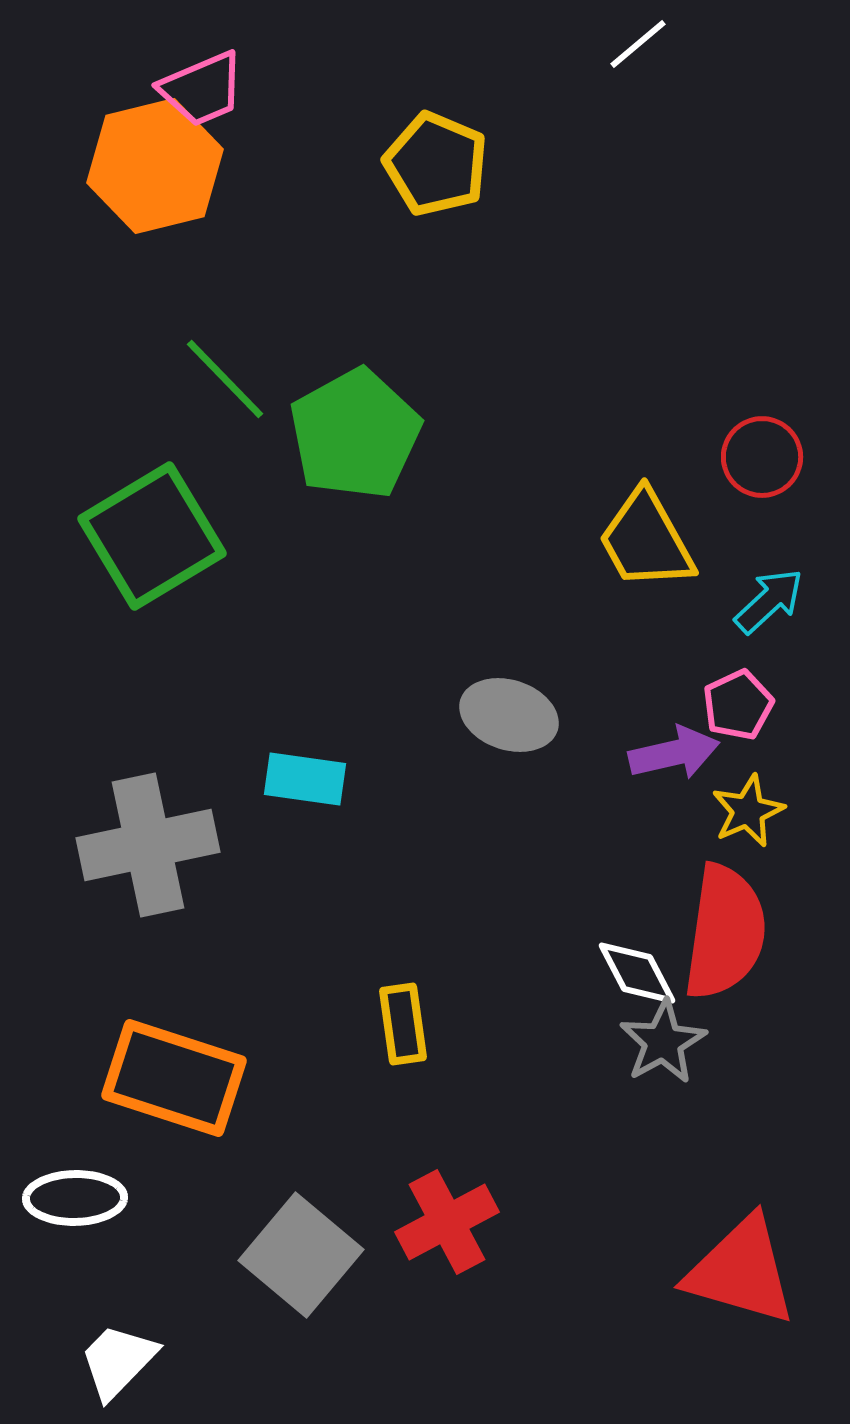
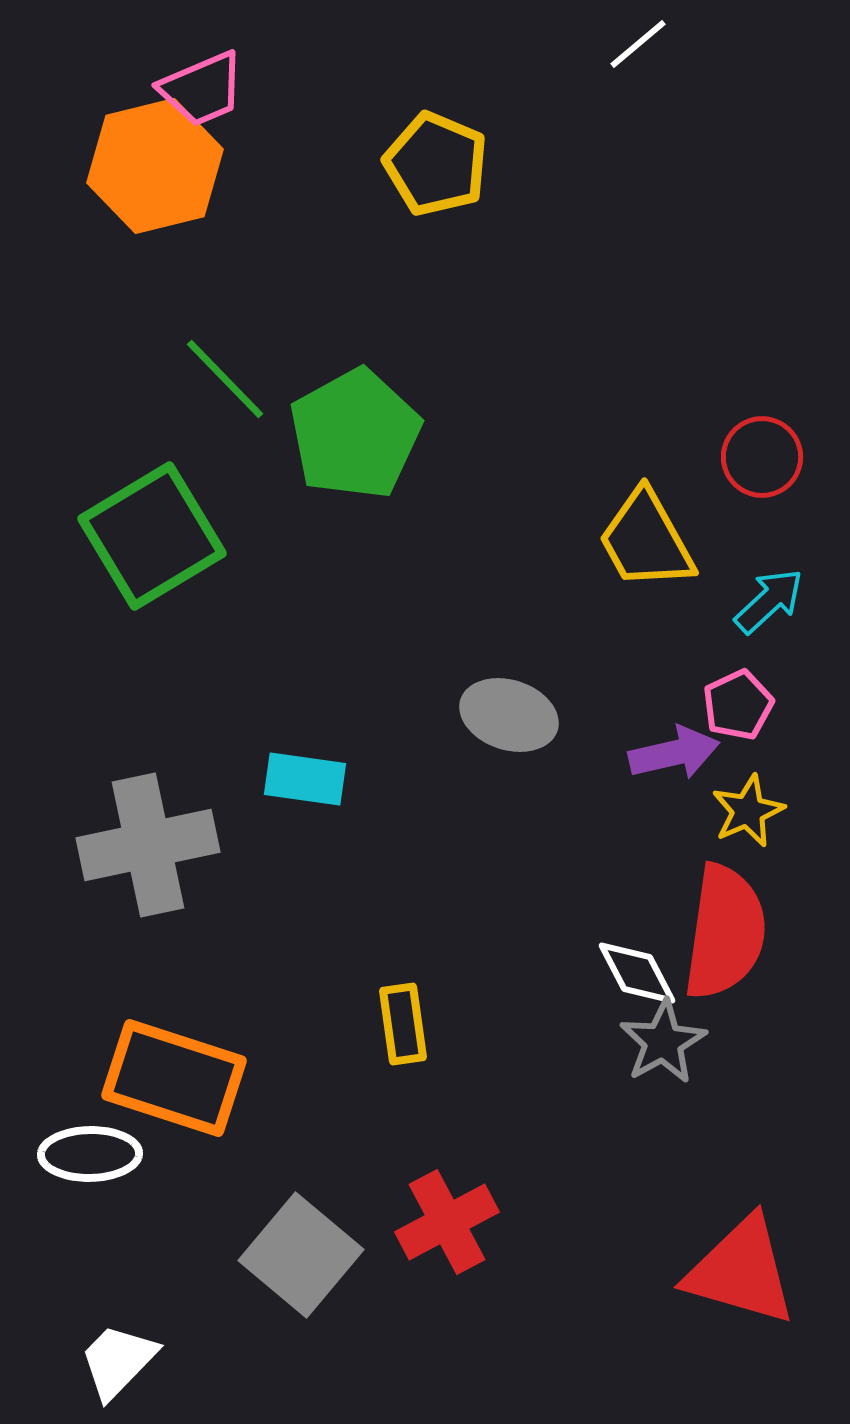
white ellipse: moved 15 px right, 44 px up
